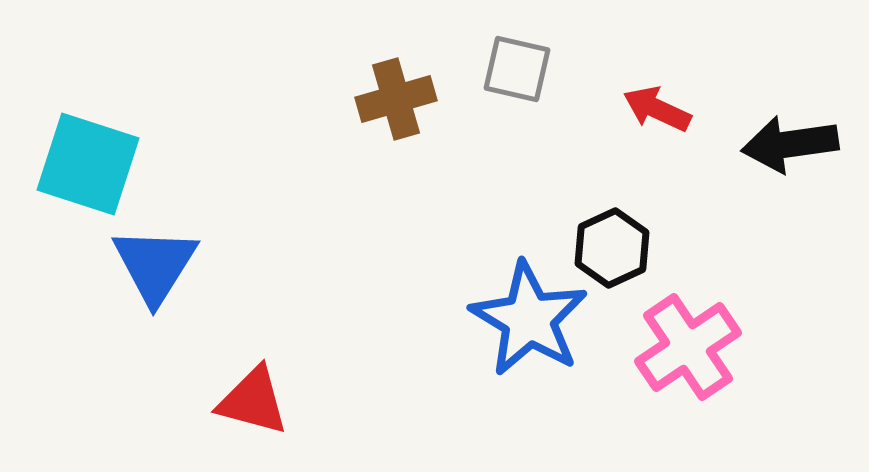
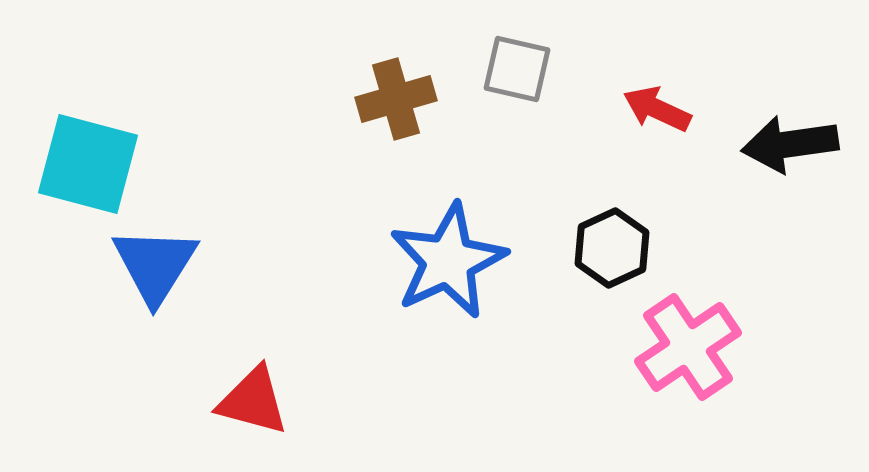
cyan square: rotated 3 degrees counterclockwise
blue star: moved 81 px left, 58 px up; rotated 16 degrees clockwise
